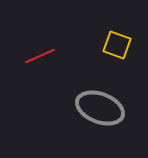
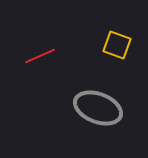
gray ellipse: moved 2 px left
